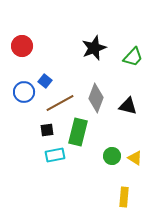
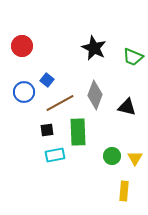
black star: rotated 25 degrees counterclockwise
green trapezoid: rotated 70 degrees clockwise
blue square: moved 2 px right, 1 px up
gray diamond: moved 1 px left, 3 px up
black triangle: moved 1 px left, 1 px down
green rectangle: rotated 16 degrees counterclockwise
yellow triangle: rotated 28 degrees clockwise
yellow rectangle: moved 6 px up
